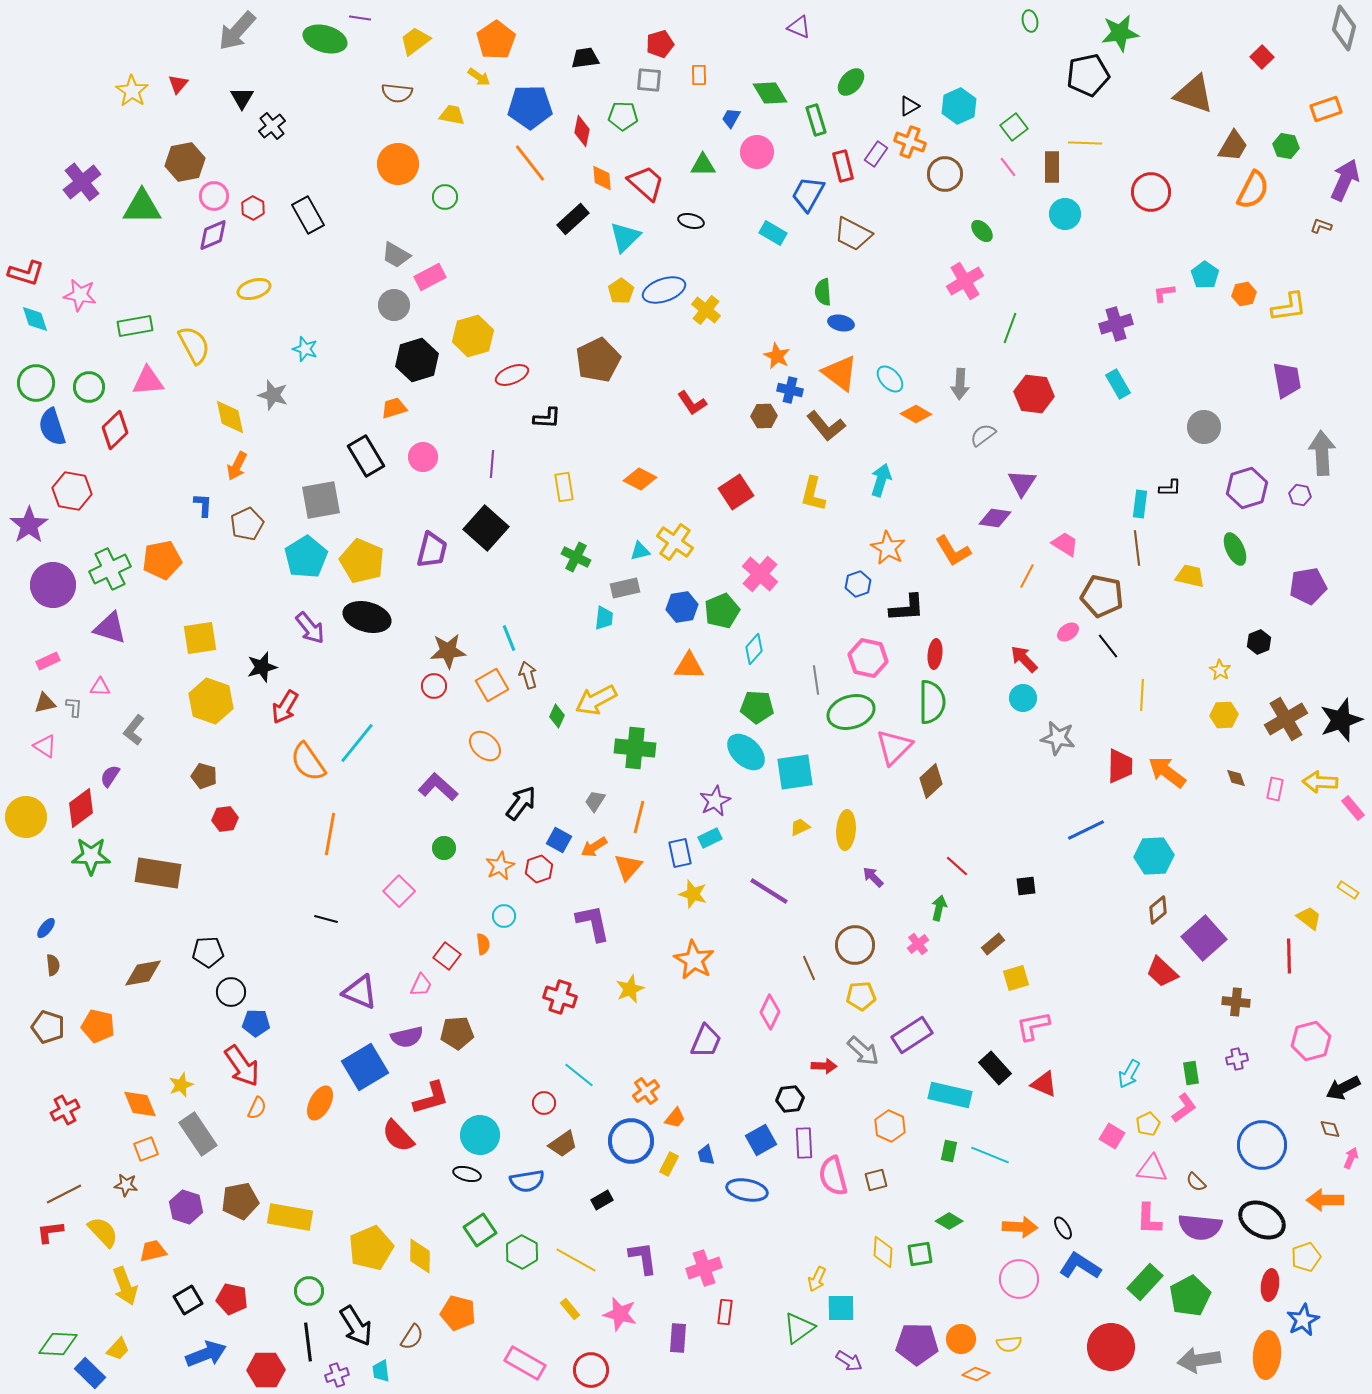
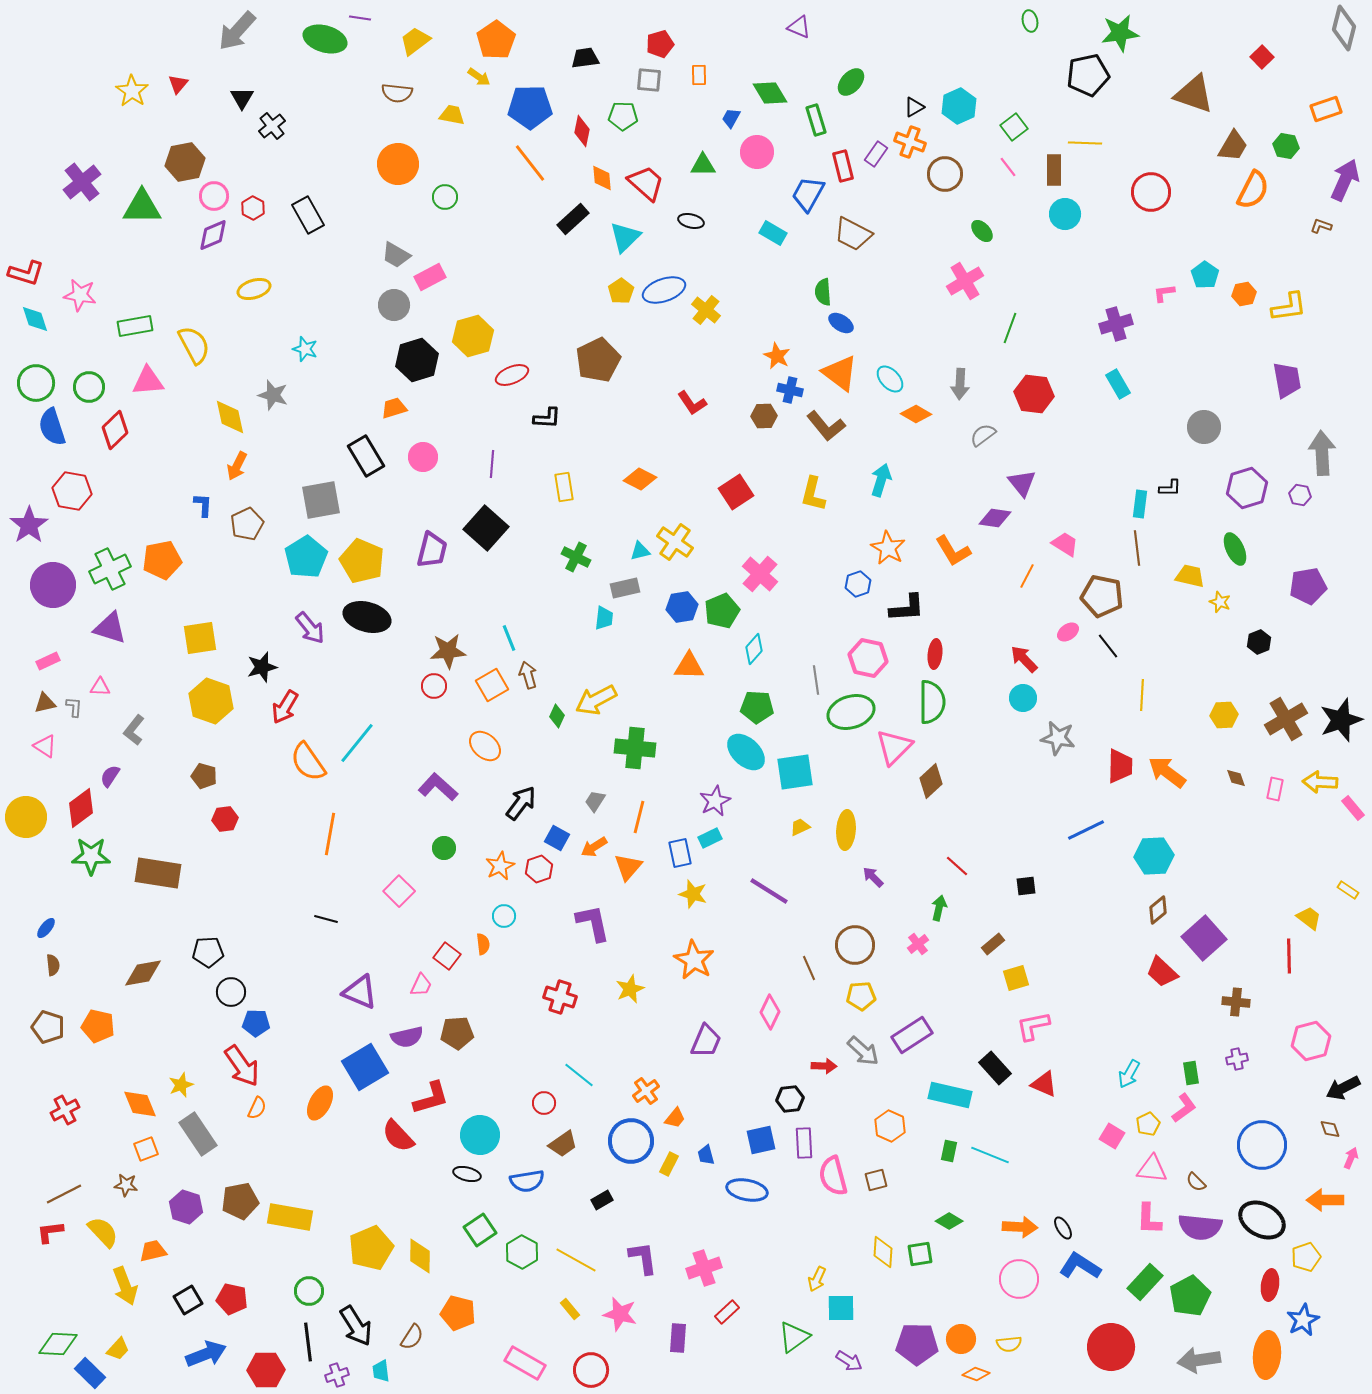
black triangle at (909, 106): moved 5 px right, 1 px down
brown rectangle at (1052, 167): moved 2 px right, 3 px down
blue ellipse at (841, 323): rotated 20 degrees clockwise
purple triangle at (1022, 483): rotated 12 degrees counterclockwise
yellow star at (1220, 670): moved 68 px up; rotated 10 degrees counterclockwise
blue square at (559, 840): moved 2 px left, 2 px up
blue square at (761, 1140): rotated 16 degrees clockwise
red rectangle at (725, 1312): moved 2 px right; rotated 40 degrees clockwise
green triangle at (799, 1328): moved 5 px left, 9 px down
